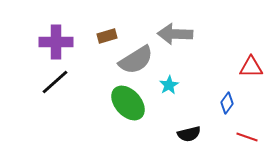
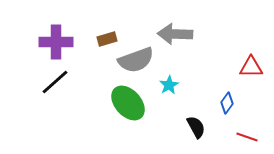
brown rectangle: moved 3 px down
gray semicircle: rotated 12 degrees clockwise
black semicircle: moved 7 px right, 7 px up; rotated 105 degrees counterclockwise
